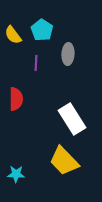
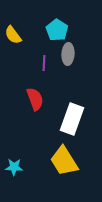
cyan pentagon: moved 15 px right
purple line: moved 8 px right
red semicircle: moved 19 px right; rotated 20 degrees counterclockwise
white rectangle: rotated 52 degrees clockwise
yellow trapezoid: rotated 12 degrees clockwise
cyan star: moved 2 px left, 7 px up
